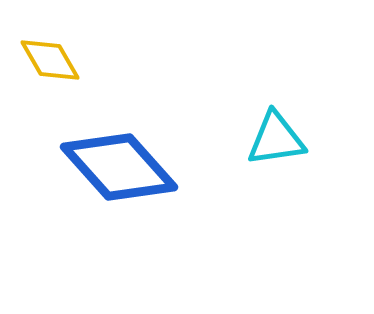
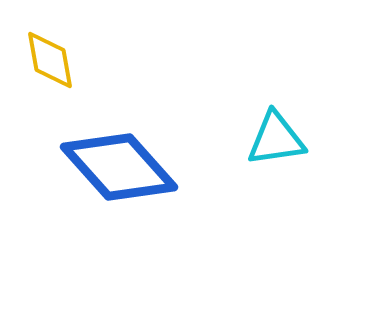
yellow diamond: rotated 20 degrees clockwise
